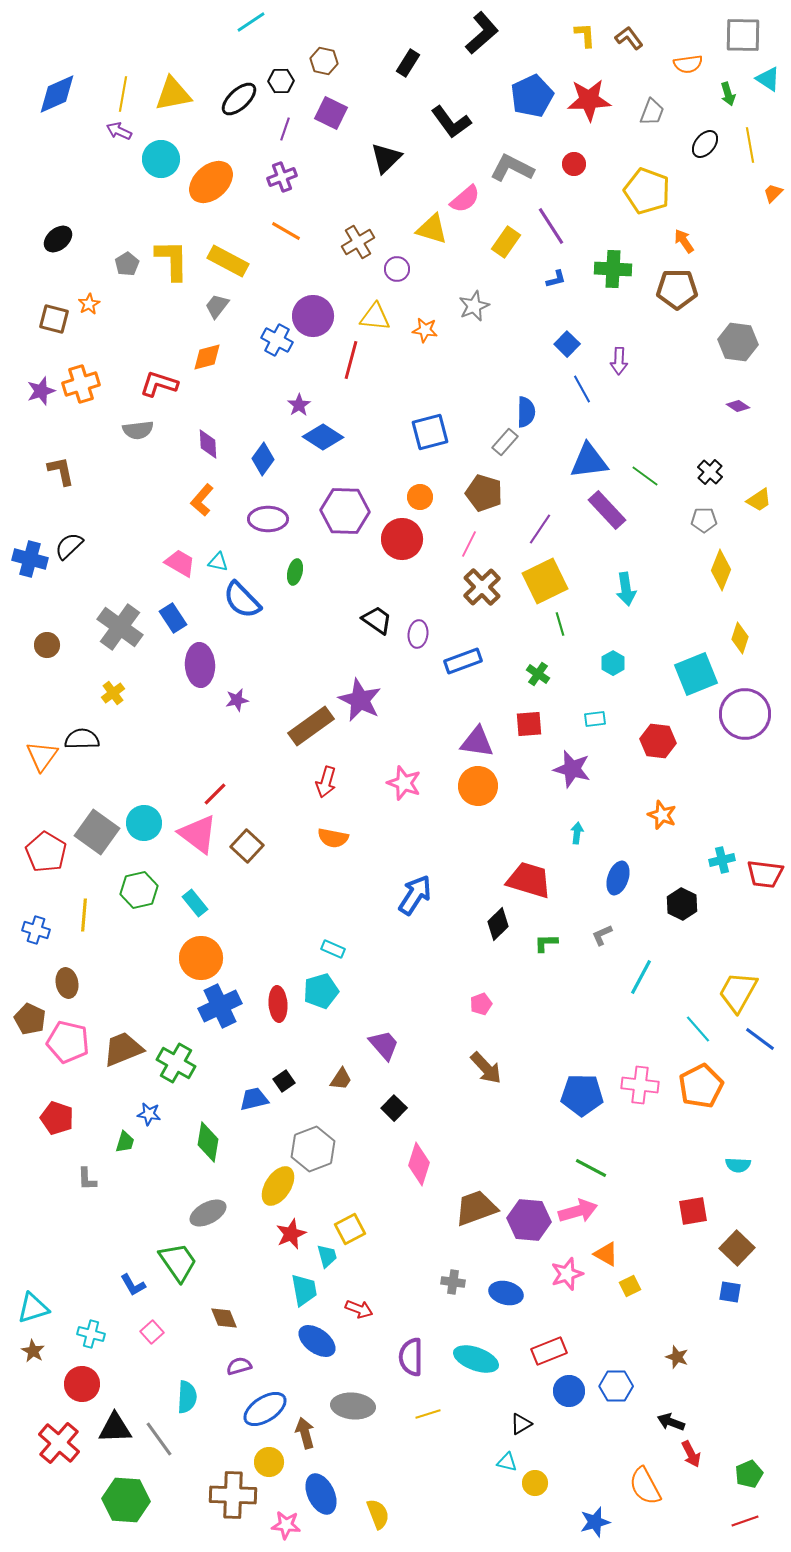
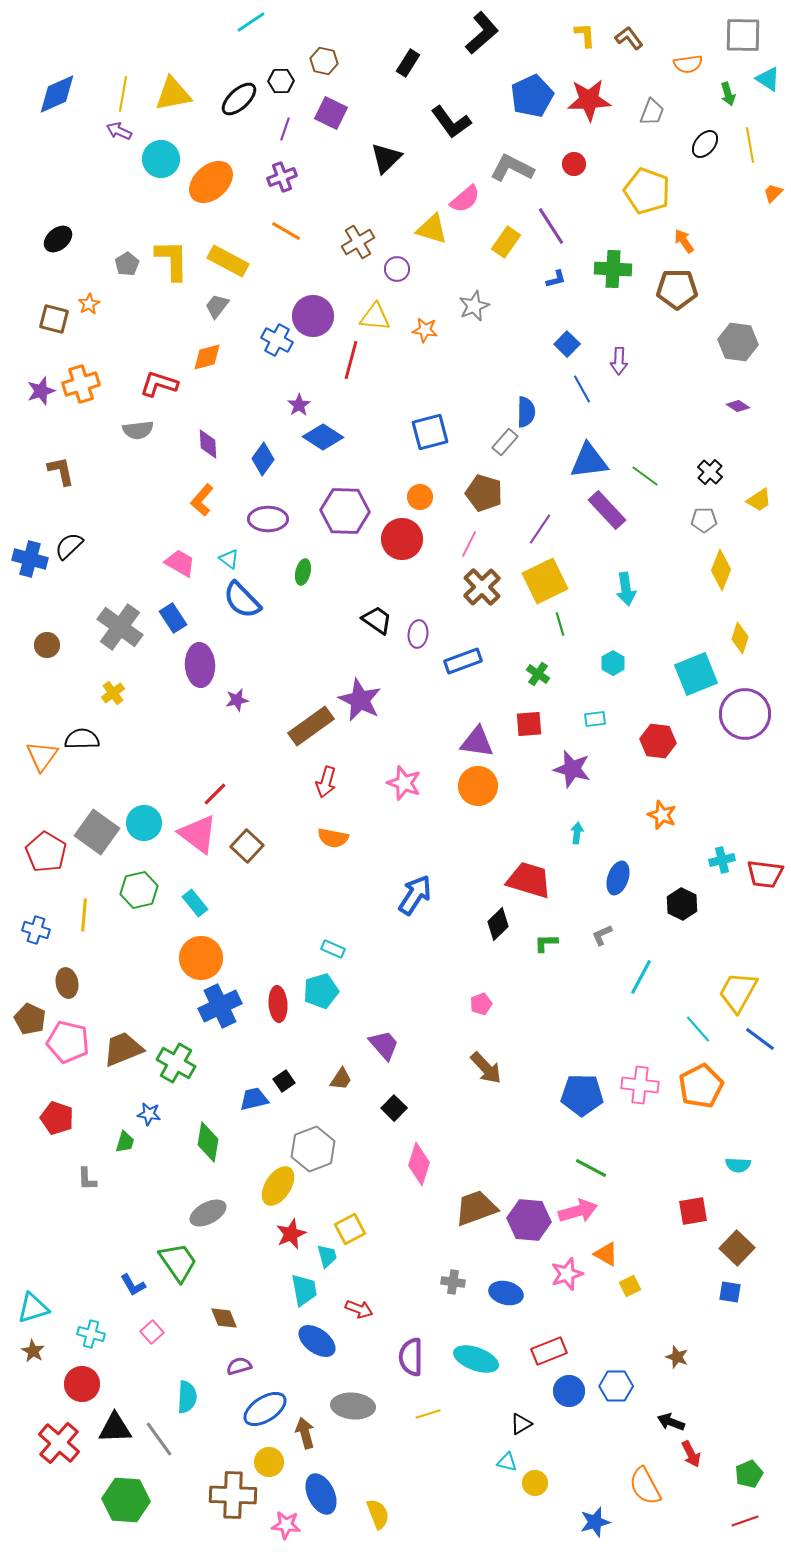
cyan triangle at (218, 562): moved 11 px right, 3 px up; rotated 25 degrees clockwise
green ellipse at (295, 572): moved 8 px right
